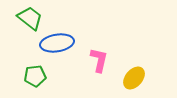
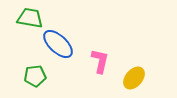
green trapezoid: rotated 28 degrees counterclockwise
blue ellipse: moved 1 px right, 1 px down; rotated 52 degrees clockwise
pink L-shape: moved 1 px right, 1 px down
